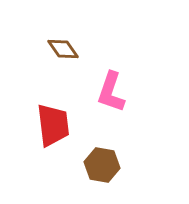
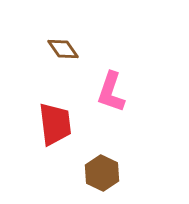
red trapezoid: moved 2 px right, 1 px up
brown hexagon: moved 8 px down; rotated 16 degrees clockwise
